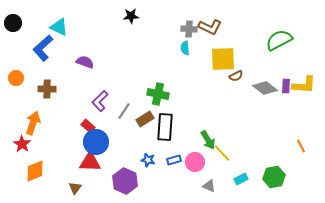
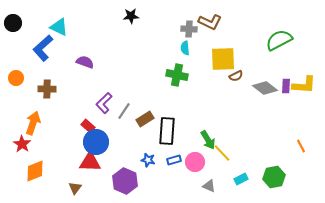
brown L-shape: moved 5 px up
green cross: moved 19 px right, 19 px up
purple L-shape: moved 4 px right, 2 px down
black rectangle: moved 2 px right, 4 px down
